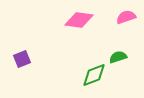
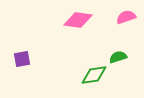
pink diamond: moved 1 px left
purple square: rotated 12 degrees clockwise
green diamond: rotated 12 degrees clockwise
